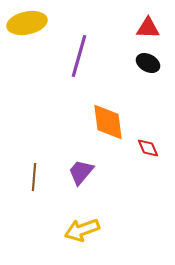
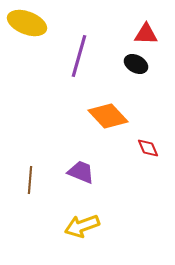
yellow ellipse: rotated 33 degrees clockwise
red triangle: moved 2 px left, 6 px down
black ellipse: moved 12 px left, 1 px down
orange diamond: moved 6 px up; rotated 36 degrees counterclockwise
purple trapezoid: rotated 72 degrees clockwise
brown line: moved 4 px left, 3 px down
yellow arrow: moved 4 px up
